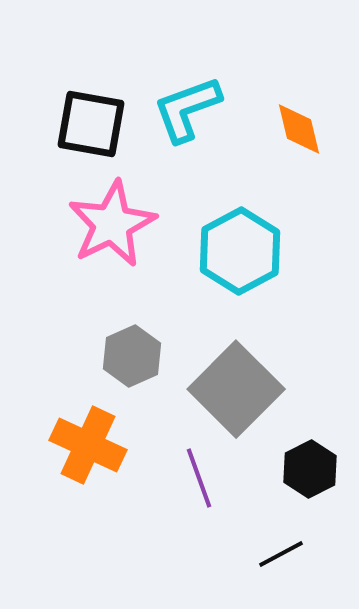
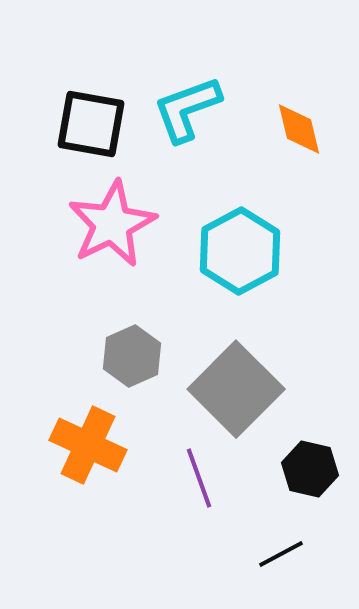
black hexagon: rotated 20 degrees counterclockwise
